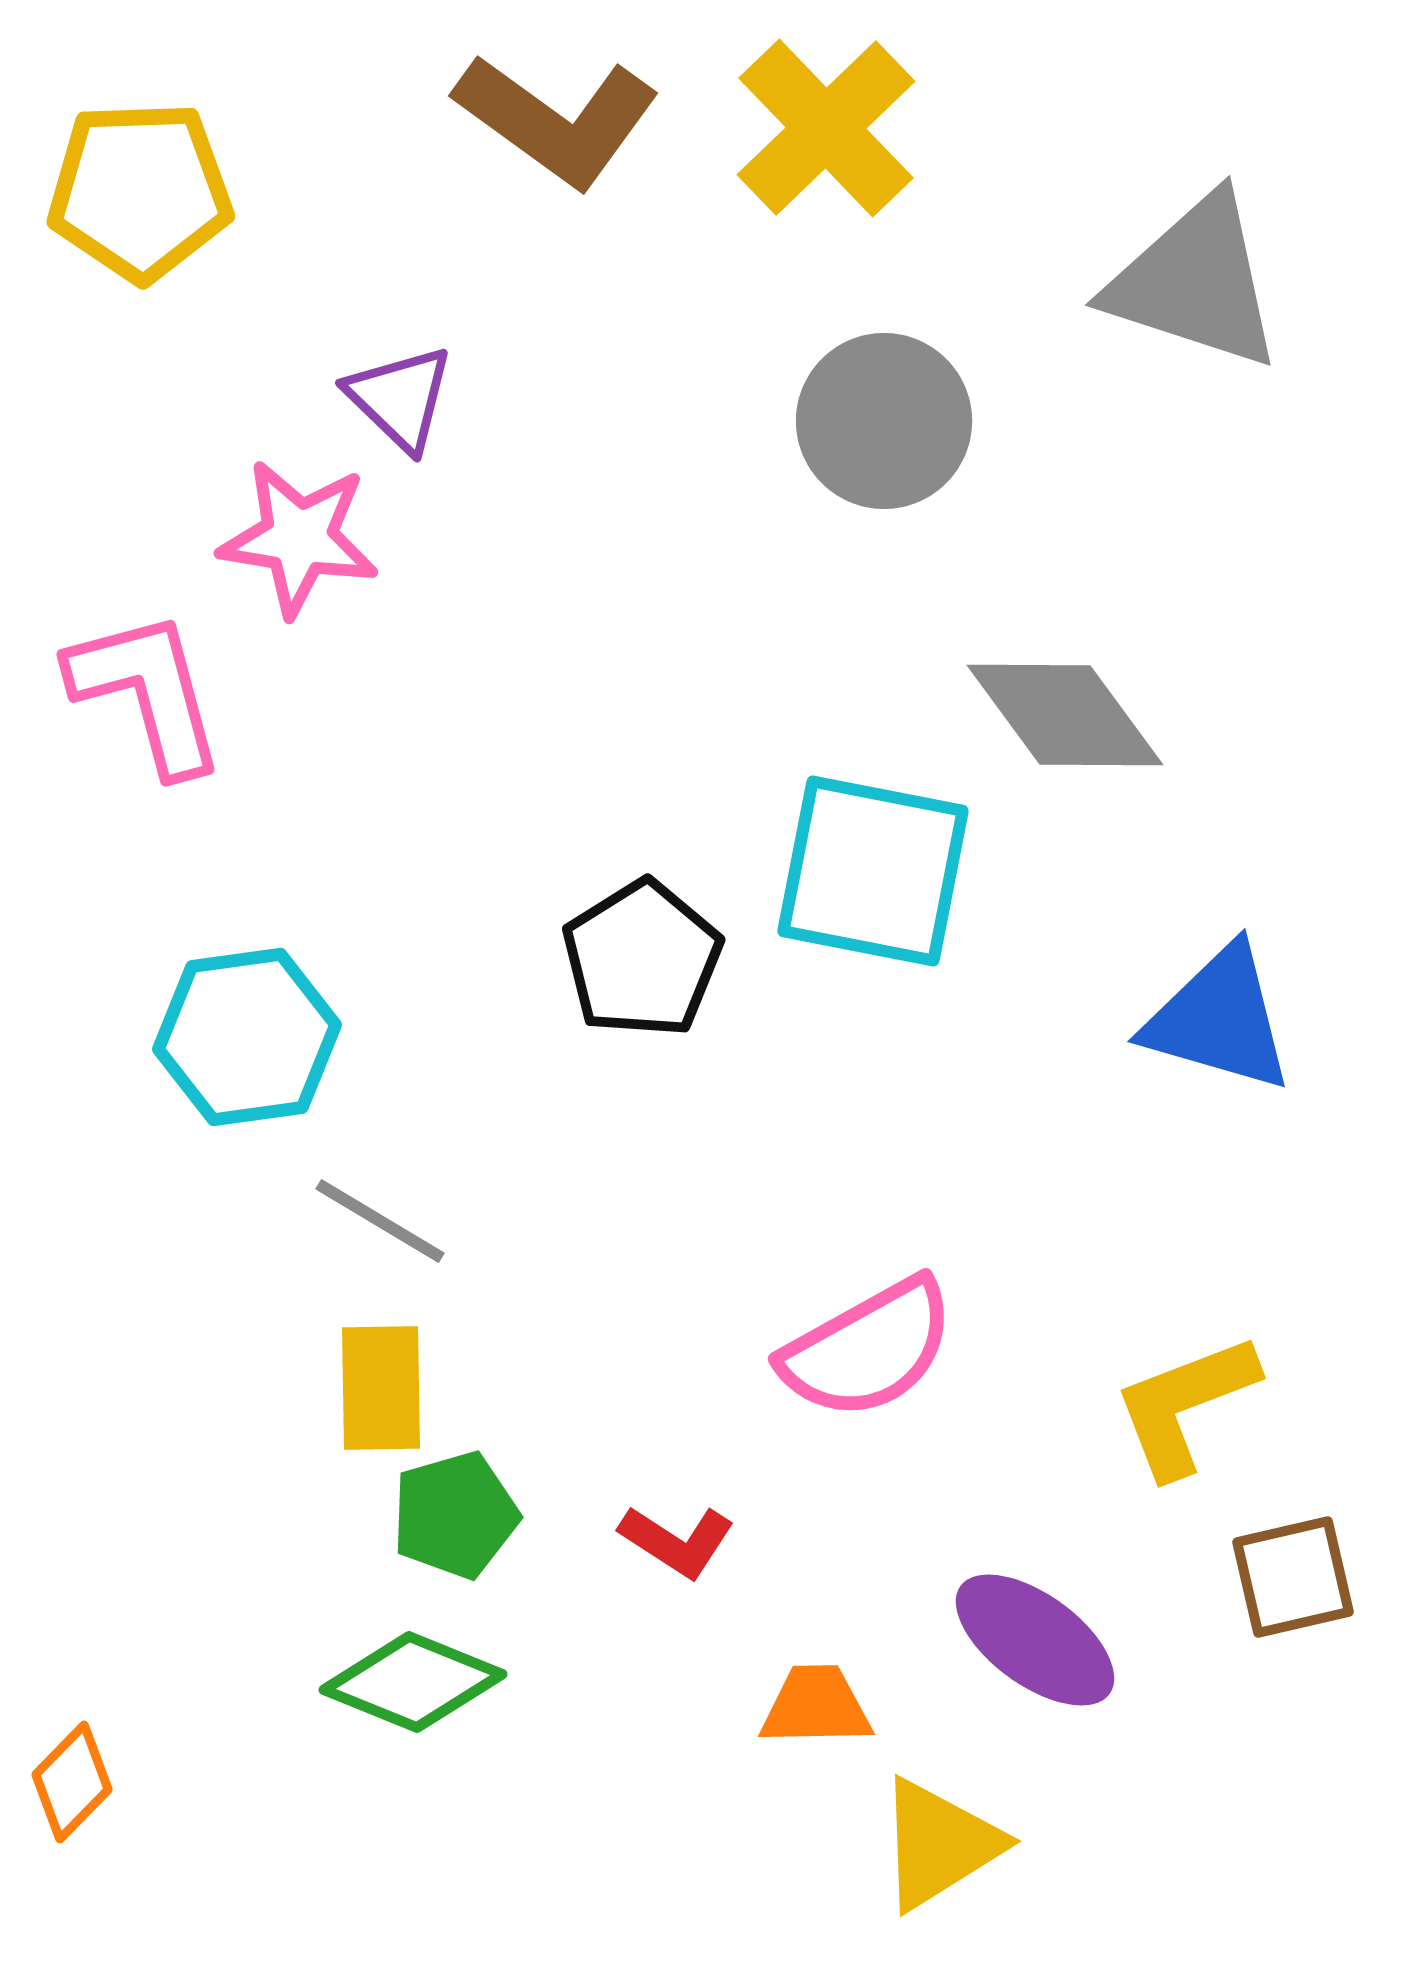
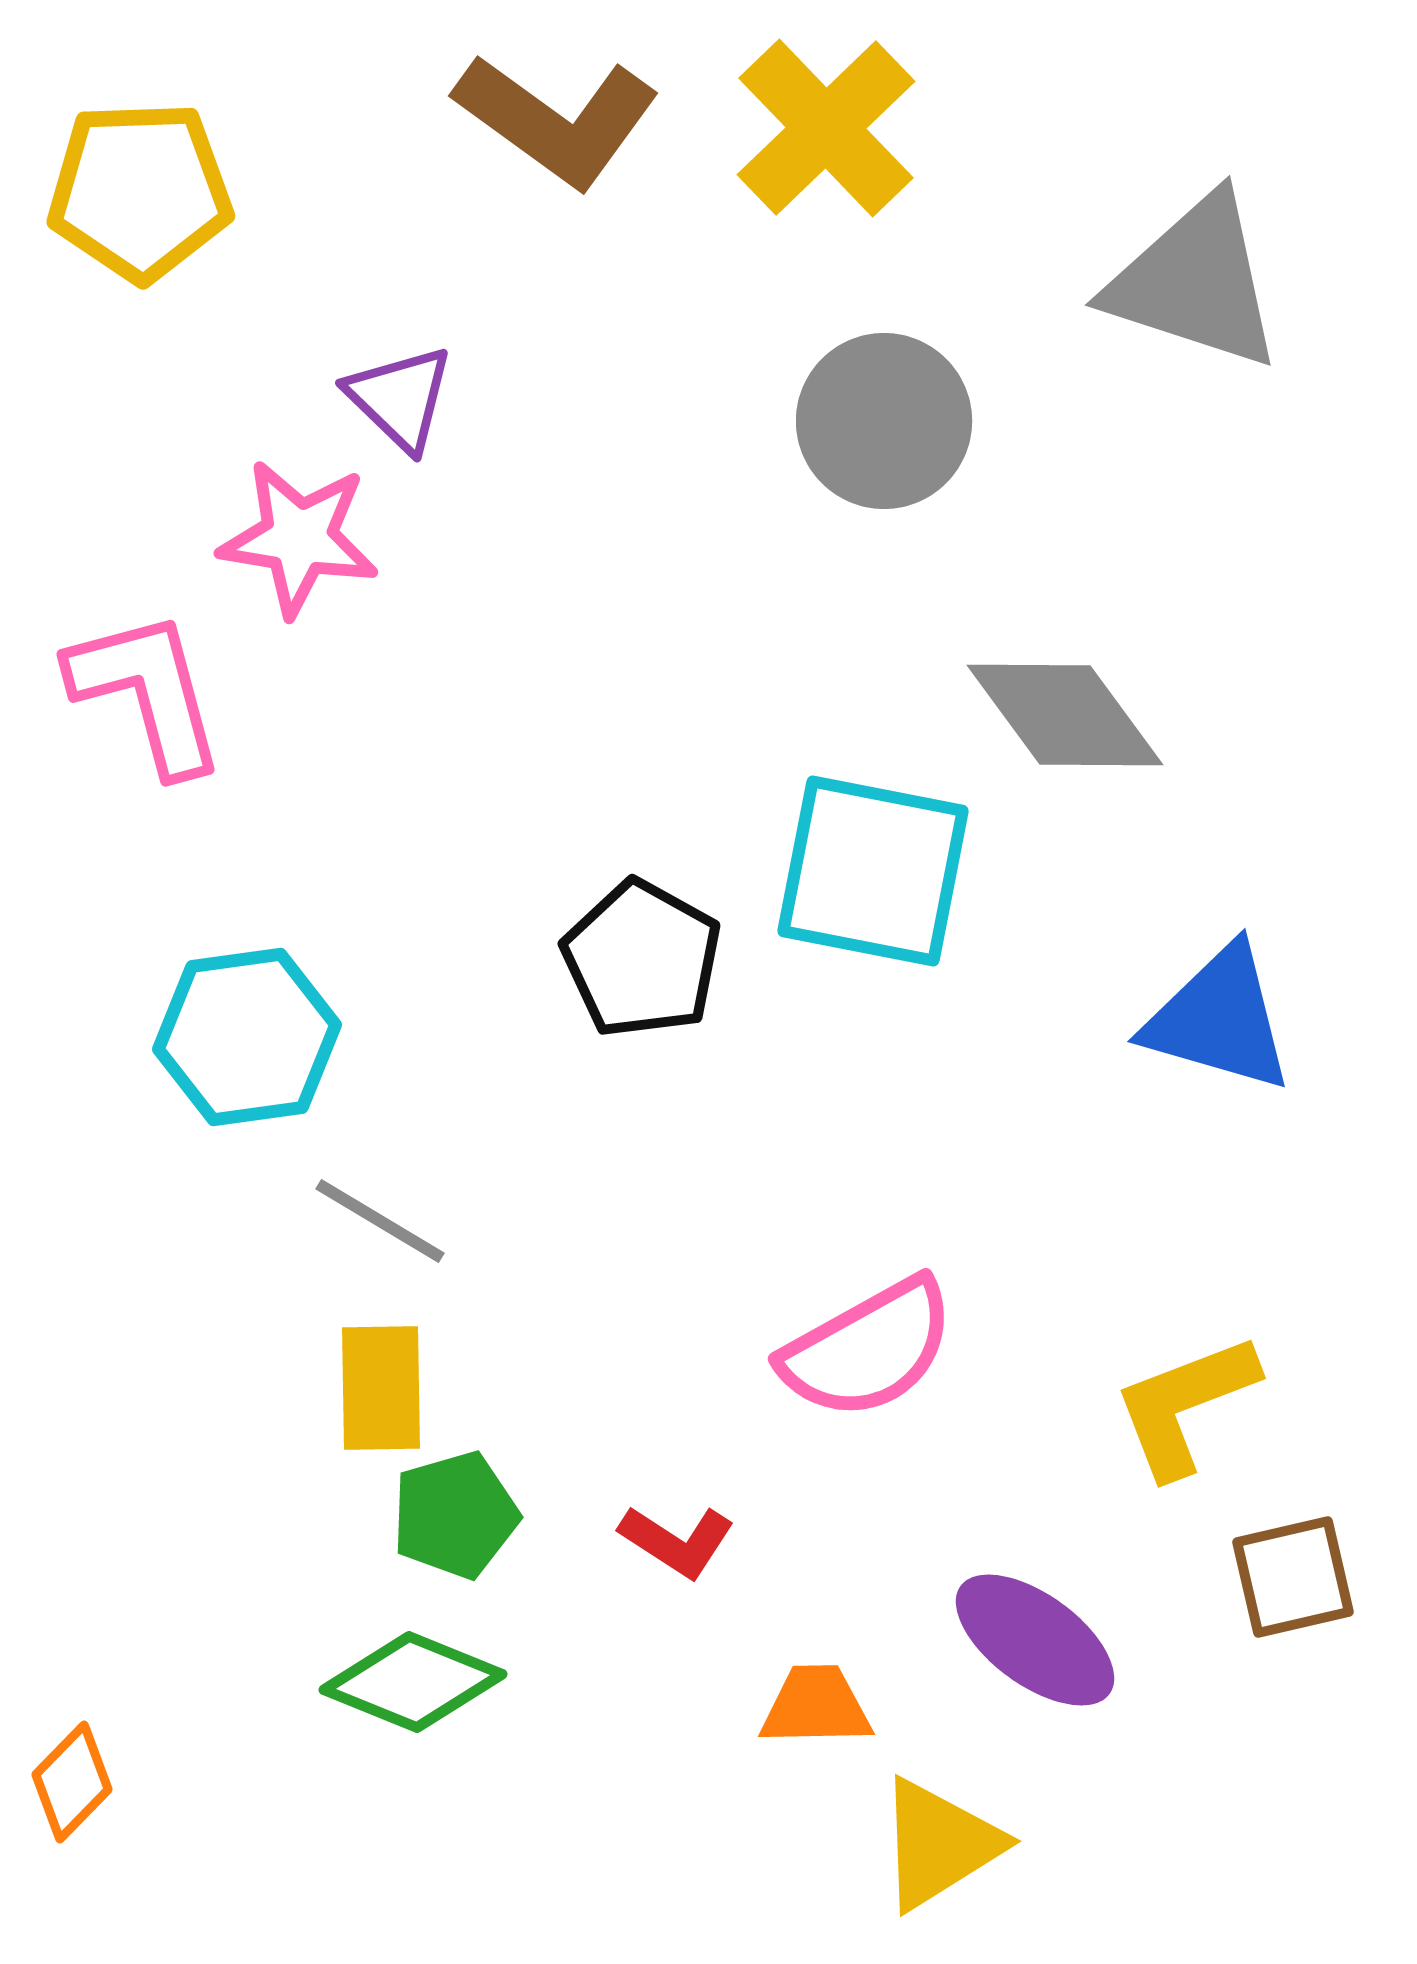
black pentagon: rotated 11 degrees counterclockwise
